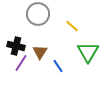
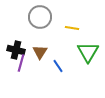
gray circle: moved 2 px right, 3 px down
yellow line: moved 2 px down; rotated 32 degrees counterclockwise
black cross: moved 4 px down
purple line: rotated 18 degrees counterclockwise
